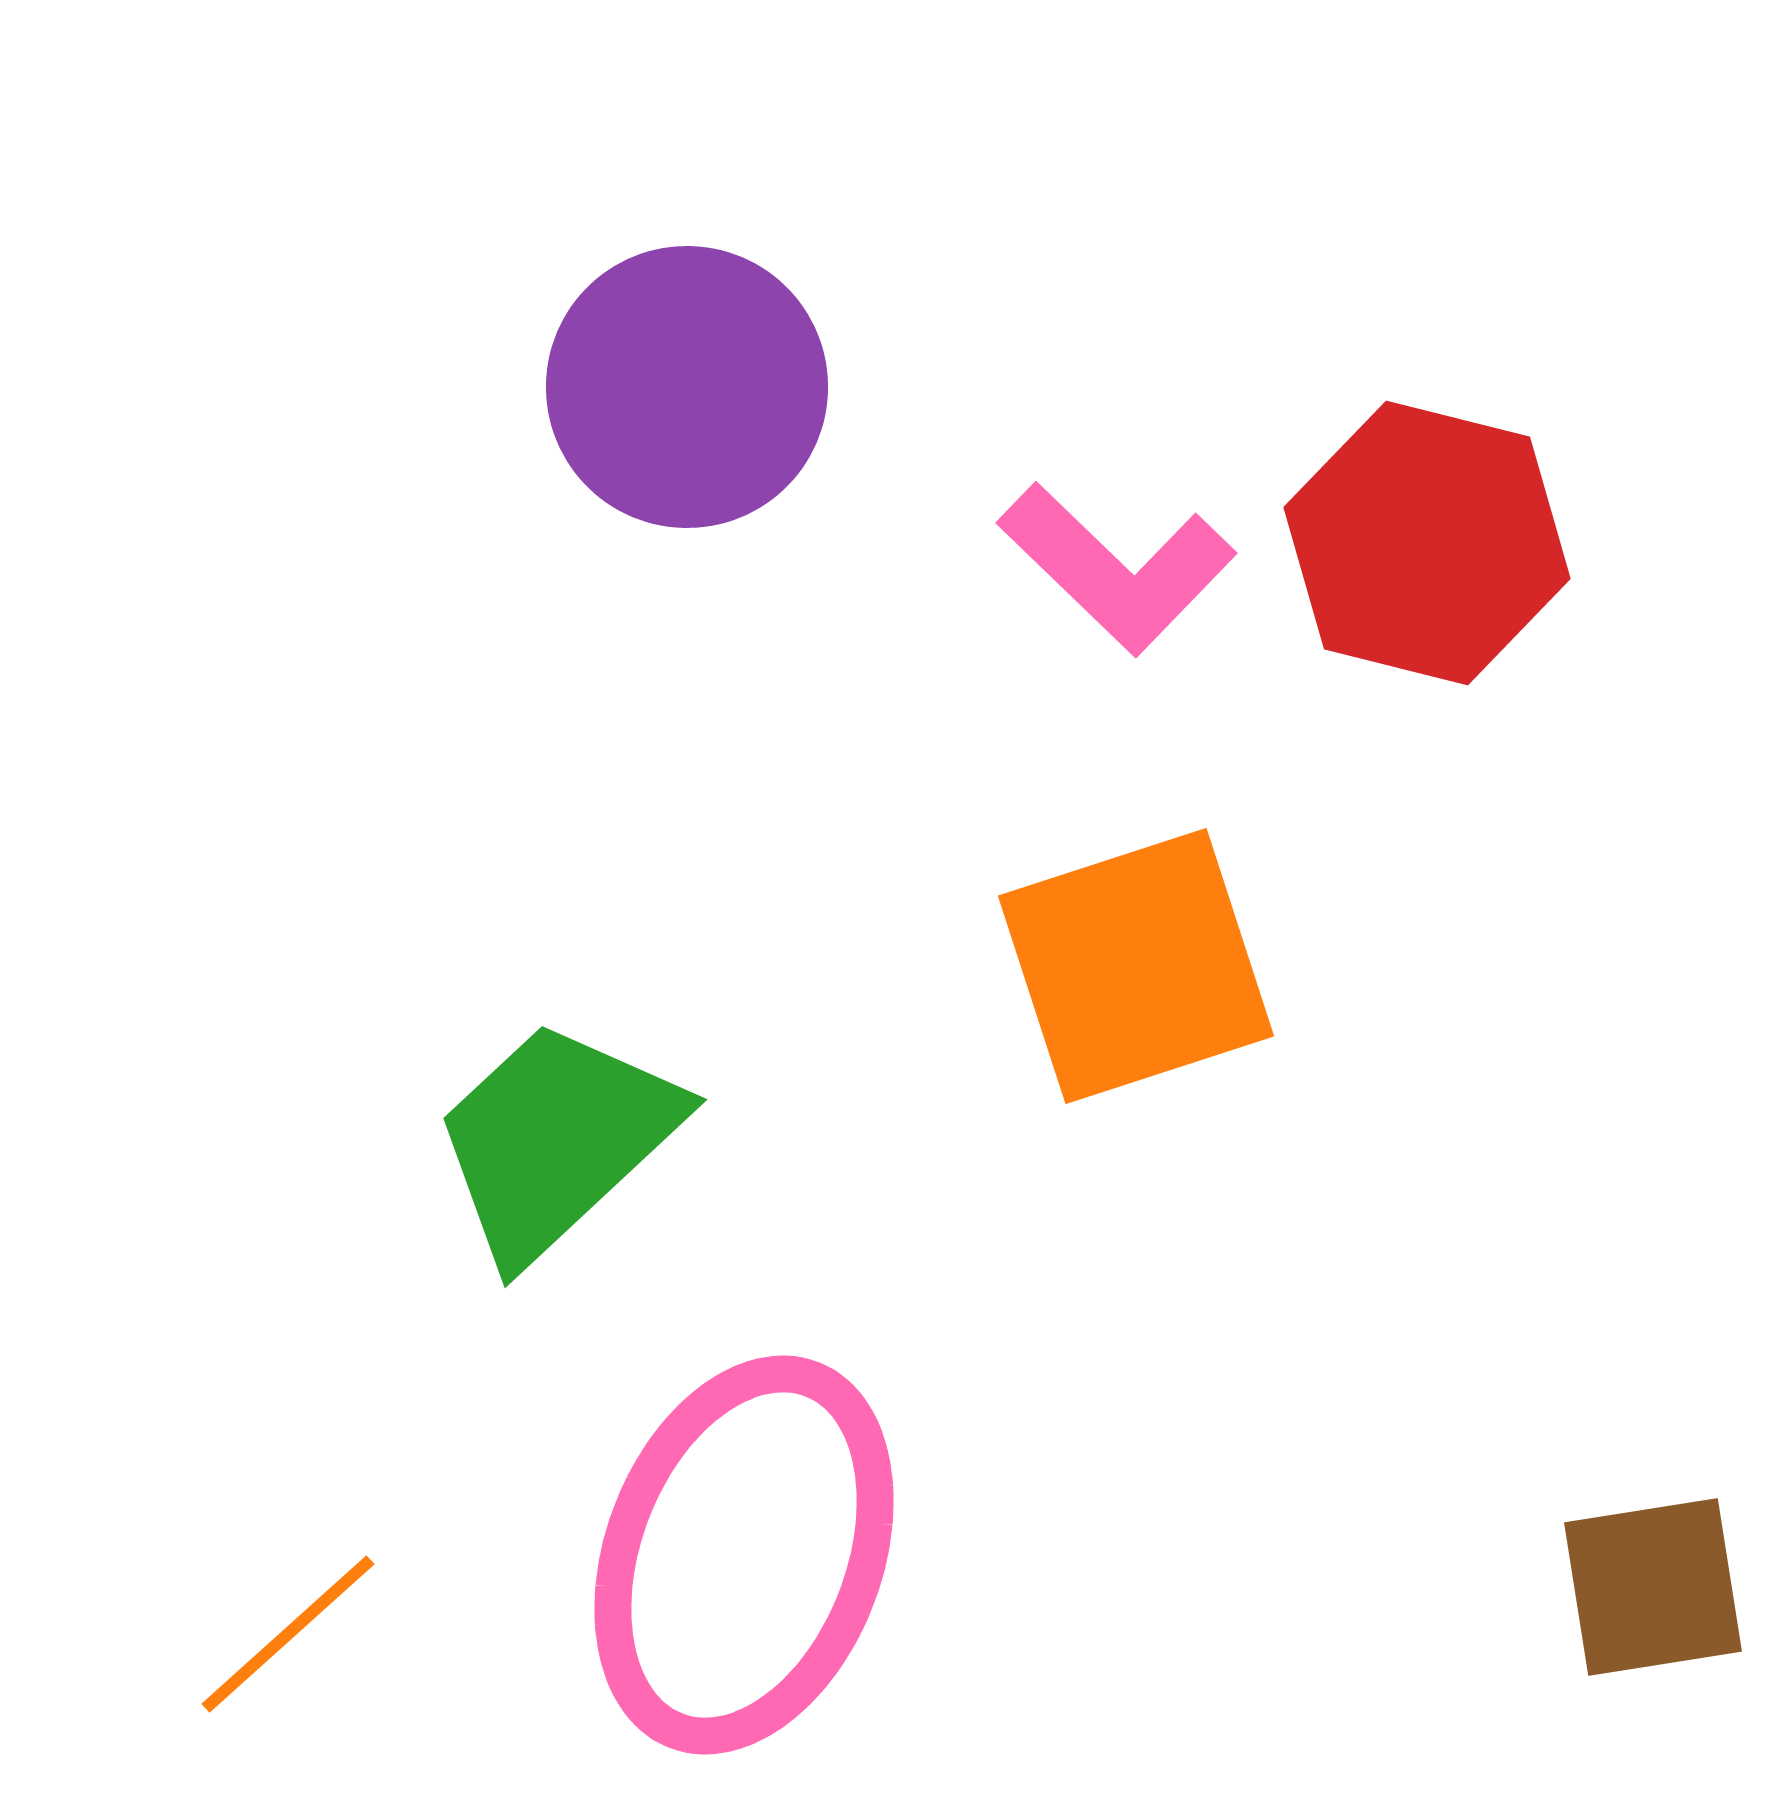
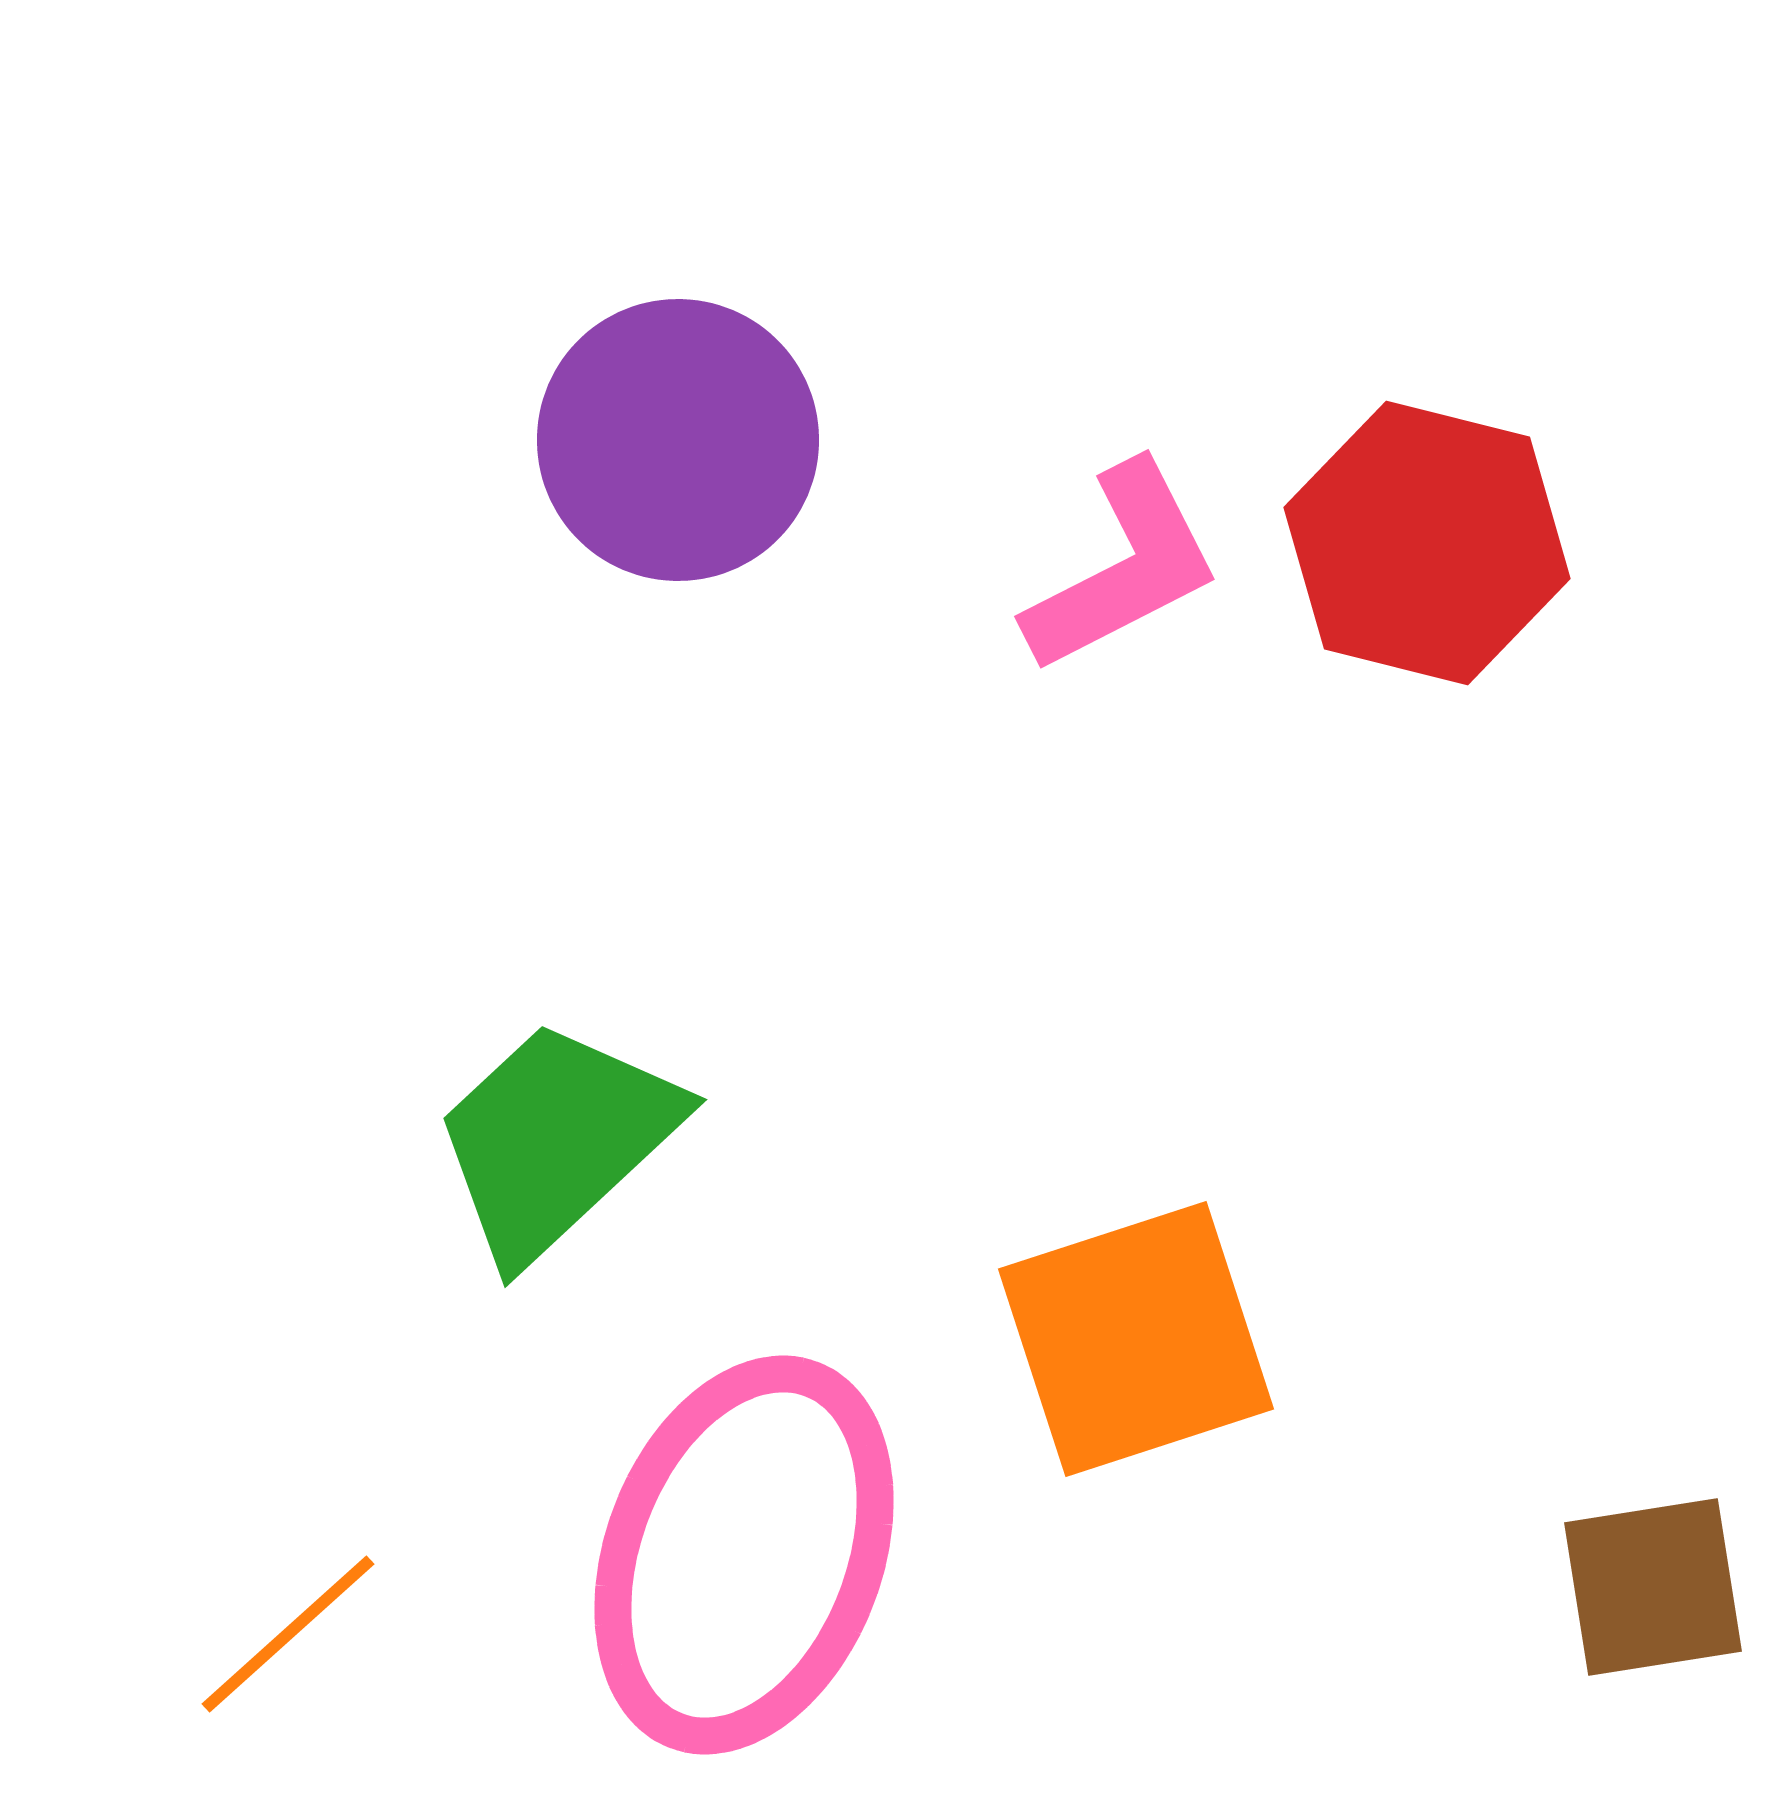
purple circle: moved 9 px left, 53 px down
pink L-shape: moved 6 px right; rotated 71 degrees counterclockwise
orange square: moved 373 px down
